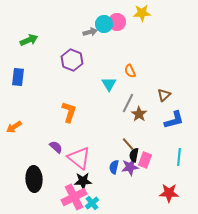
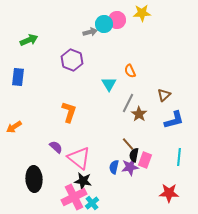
pink circle: moved 2 px up
black star: rotated 12 degrees clockwise
